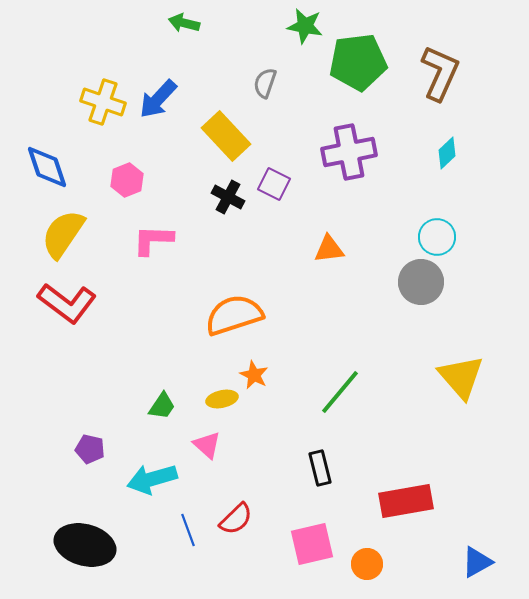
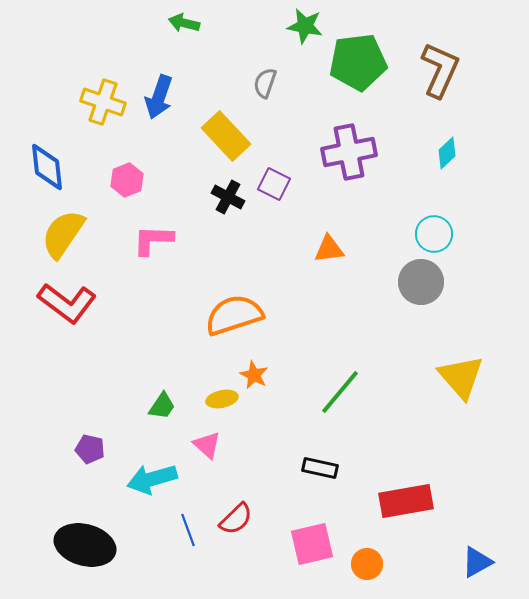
brown L-shape: moved 3 px up
blue arrow: moved 1 px right, 2 px up; rotated 24 degrees counterclockwise
blue diamond: rotated 12 degrees clockwise
cyan circle: moved 3 px left, 3 px up
black rectangle: rotated 64 degrees counterclockwise
